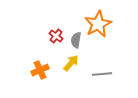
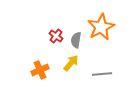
orange star: moved 3 px right, 3 px down
